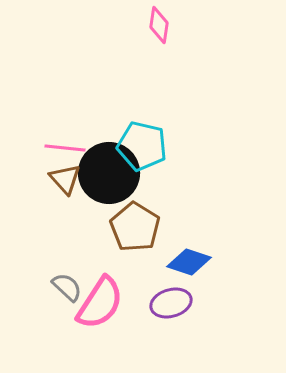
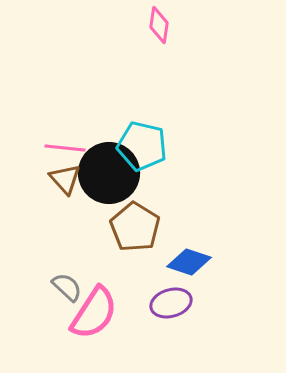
pink semicircle: moved 6 px left, 10 px down
